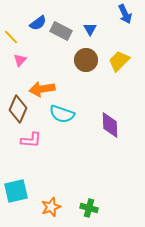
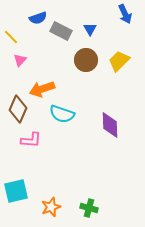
blue semicircle: moved 5 px up; rotated 18 degrees clockwise
orange arrow: rotated 10 degrees counterclockwise
